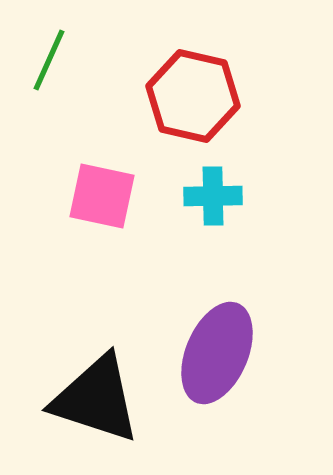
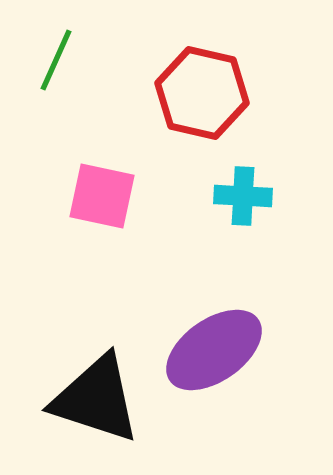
green line: moved 7 px right
red hexagon: moved 9 px right, 3 px up
cyan cross: moved 30 px right; rotated 4 degrees clockwise
purple ellipse: moved 3 px left, 3 px up; rotated 32 degrees clockwise
